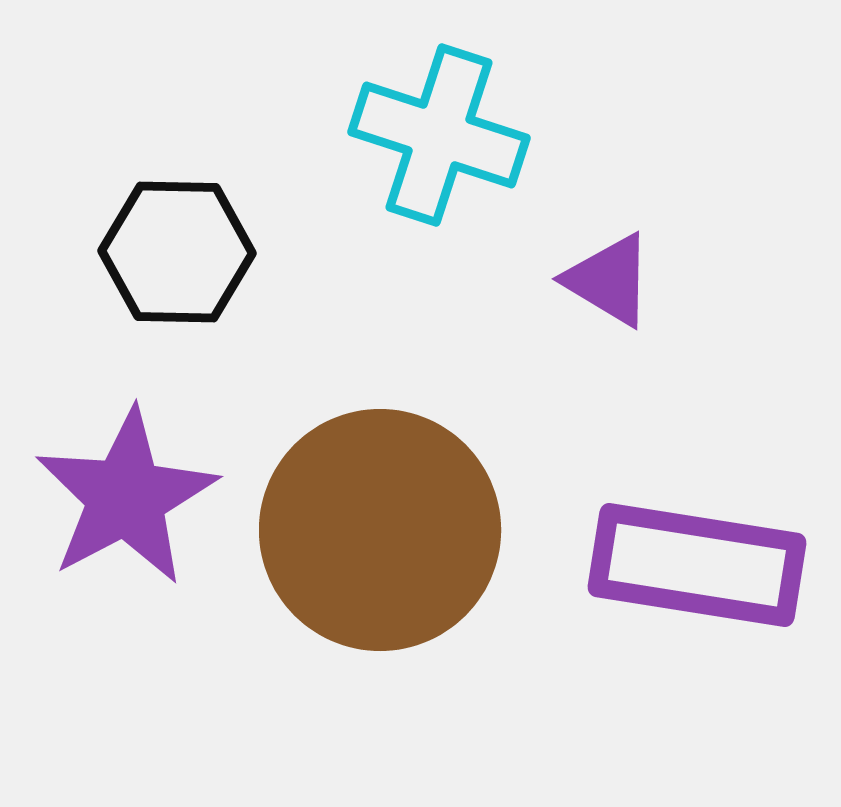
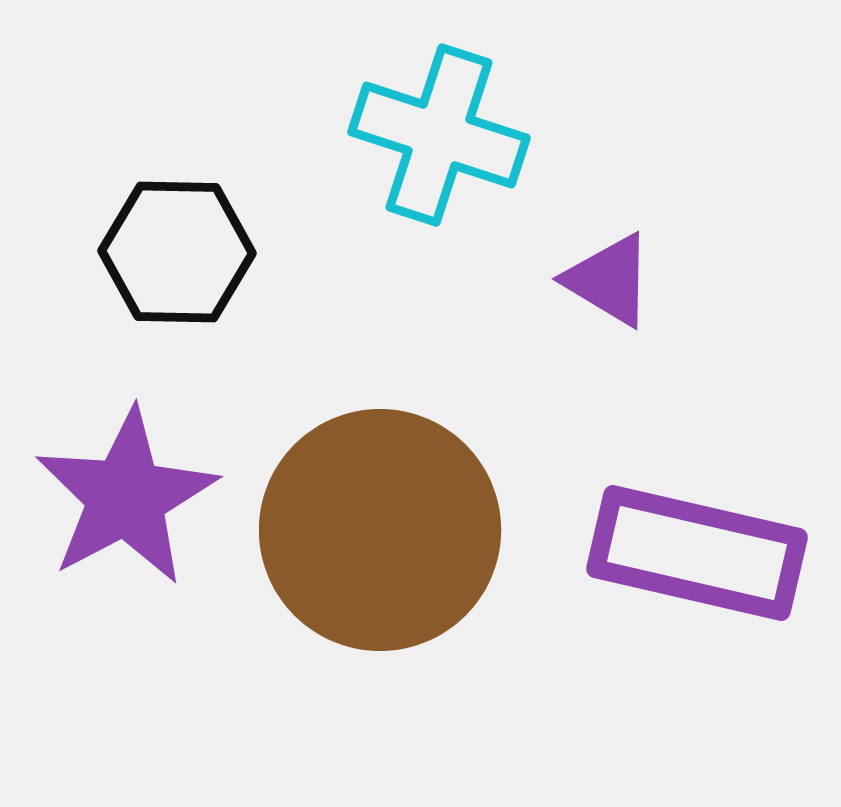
purple rectangle: moved 12 px up; rotated 4 degrees clockwise
